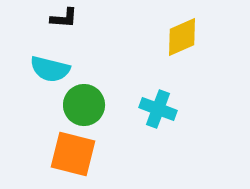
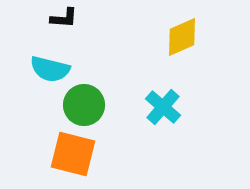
cyan cross: moved 5 px right, 2 px up; rotated 21 degrees clockwise
